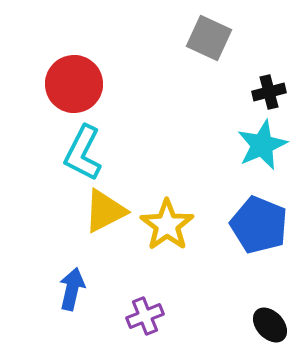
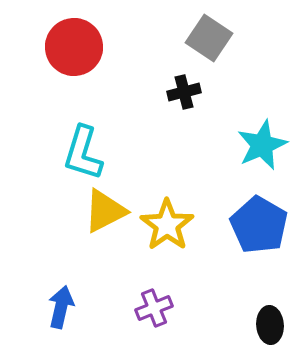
gray square: rotated 9 degrees clockwise
red circle: moved 37 px up
black cross: moved 85 px left
cyan L-shape: rotated 10 degrees counterclockwise
blue pentagon: rotated 8 degrees clockwise
blue arrow: moved 11 px left, 18 px down
purple cross: moved 9 px right, 8 px up
black ellipse: rotated 39 degrees clockwise
